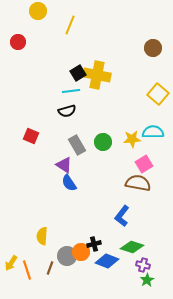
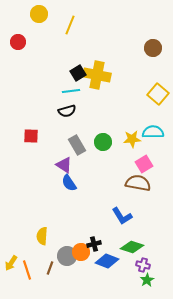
yellow circle: moved 1 px right, 3 px down
red square: rotated 21 degrees counterclockwise
blue L-shape: rotated 70 degrees counterclockwise
